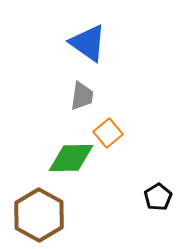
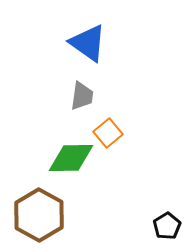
black pentagon: moved 9 px right, 29 px down
